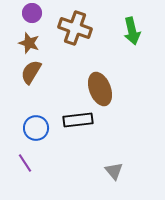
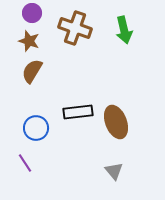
green arrow: moved 8 px left, 1 px up
brown star: moved 2 px up
brown semicircle: moved 1 px right, 1 px up
brown ellipse: moved 16 px right, 33 px down
black rectangle: moved 8 px up
